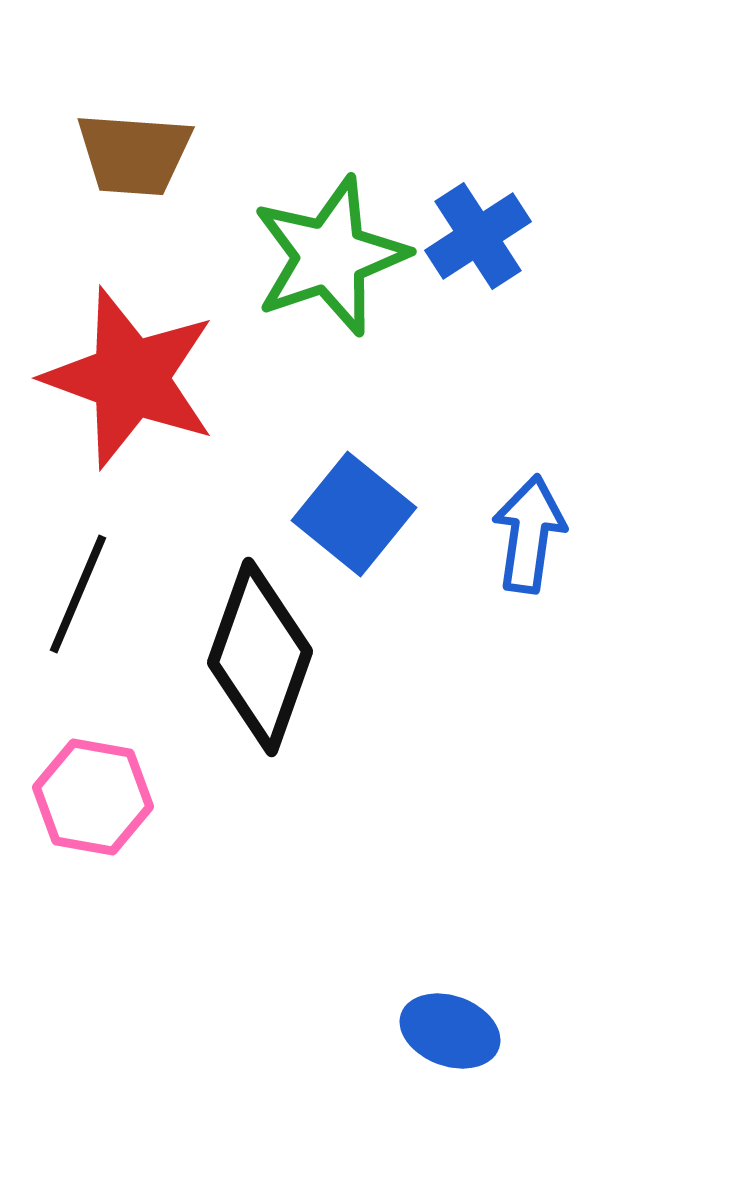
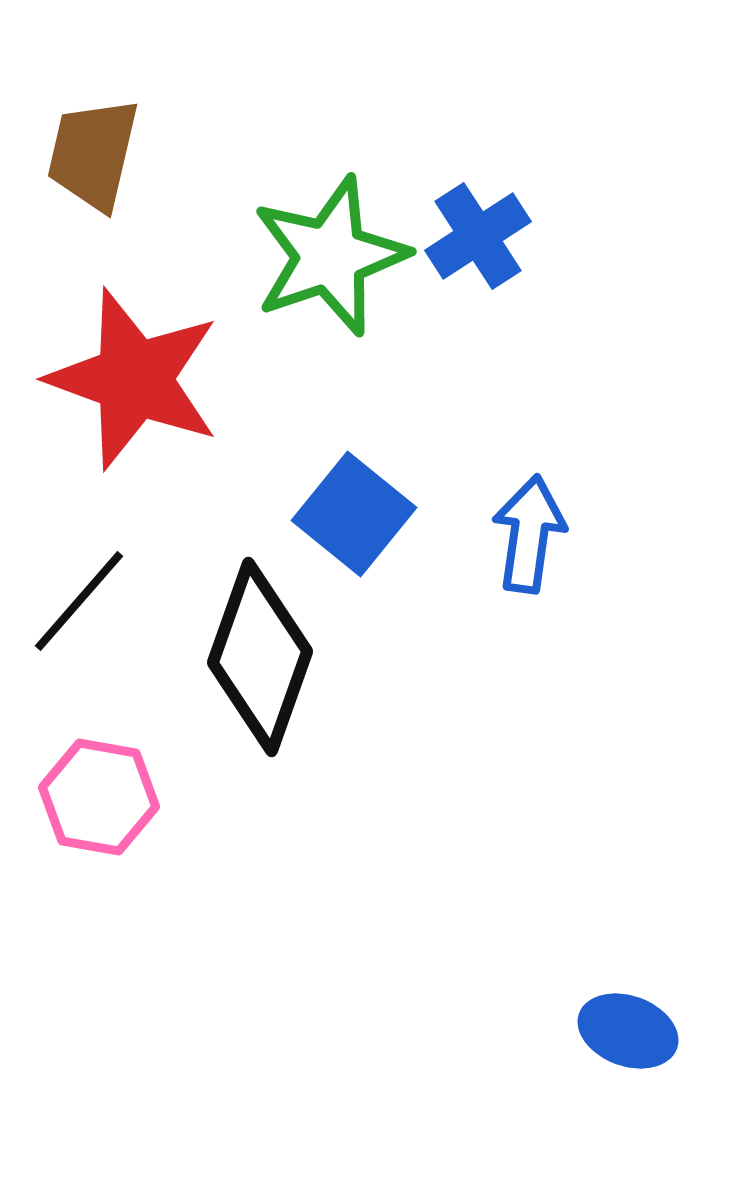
brown trapezoid: moved 41 px left; rotated 99 degrees clockwise
red star: moved 4 px right, 1 px down
black line: moved 1 px right, 7 px down; rotated 18 degrees clockwise
pink hexagon: moved 6 px right
blue ellipse: moved 178 px right
